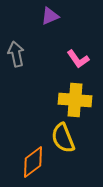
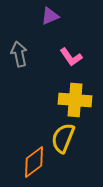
gray arrow: moved 3 px right
pink L-shape: moved 7 px left, 2 px up
yellow semicircle: rotated 44 degrees clockwise
orange diamond: moved 1 px right
